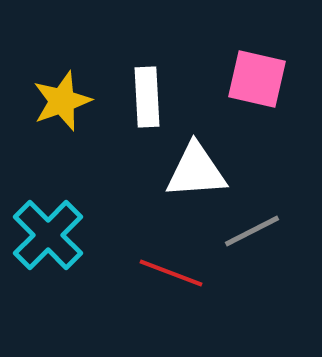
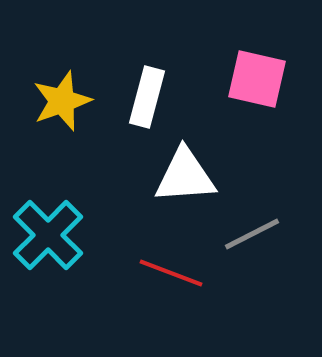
white rectangle: rotated 18 degrees clockwise
white triangle: moved 11 px left, 5 px down
gray line: moved 3 px down
